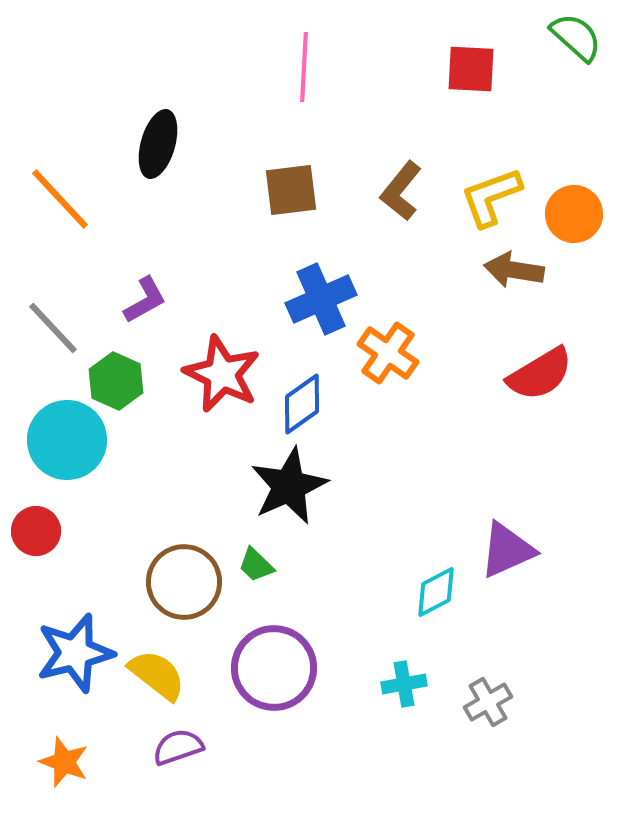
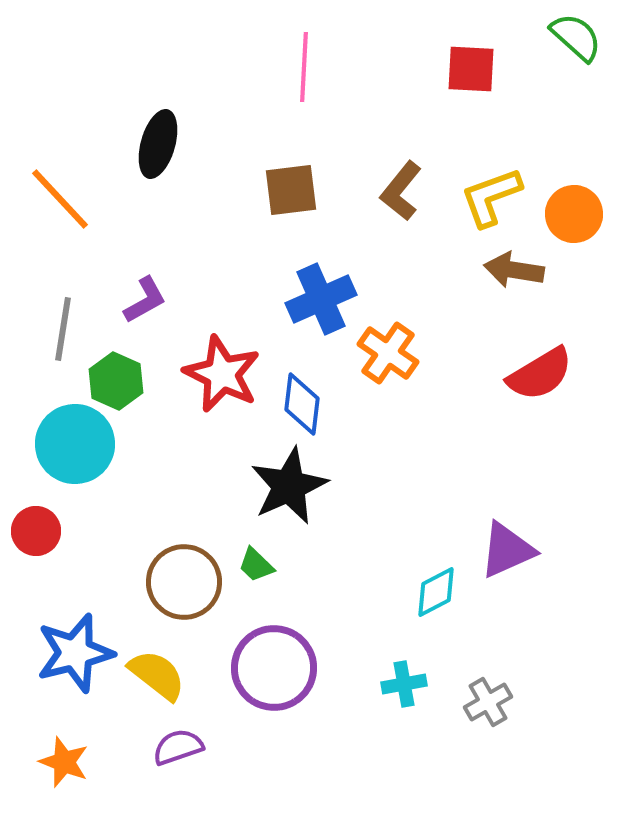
gray line: moved 10 px right, 1 px down; rotated 52 degrees clockwise
blue diamond: rotated 48 degrees counterclockwise
cyan circle: moved 8 px right, 4 px down
